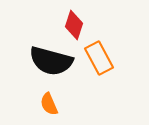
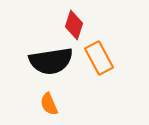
black semicircle: rotated 24 degrees counterclockwise
